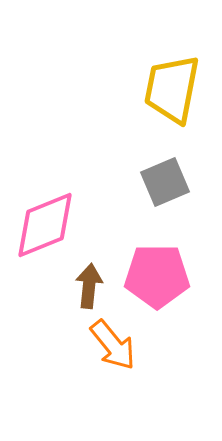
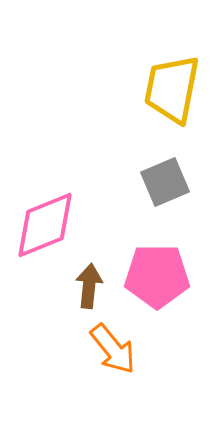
orange arrow: moved 4 px down
